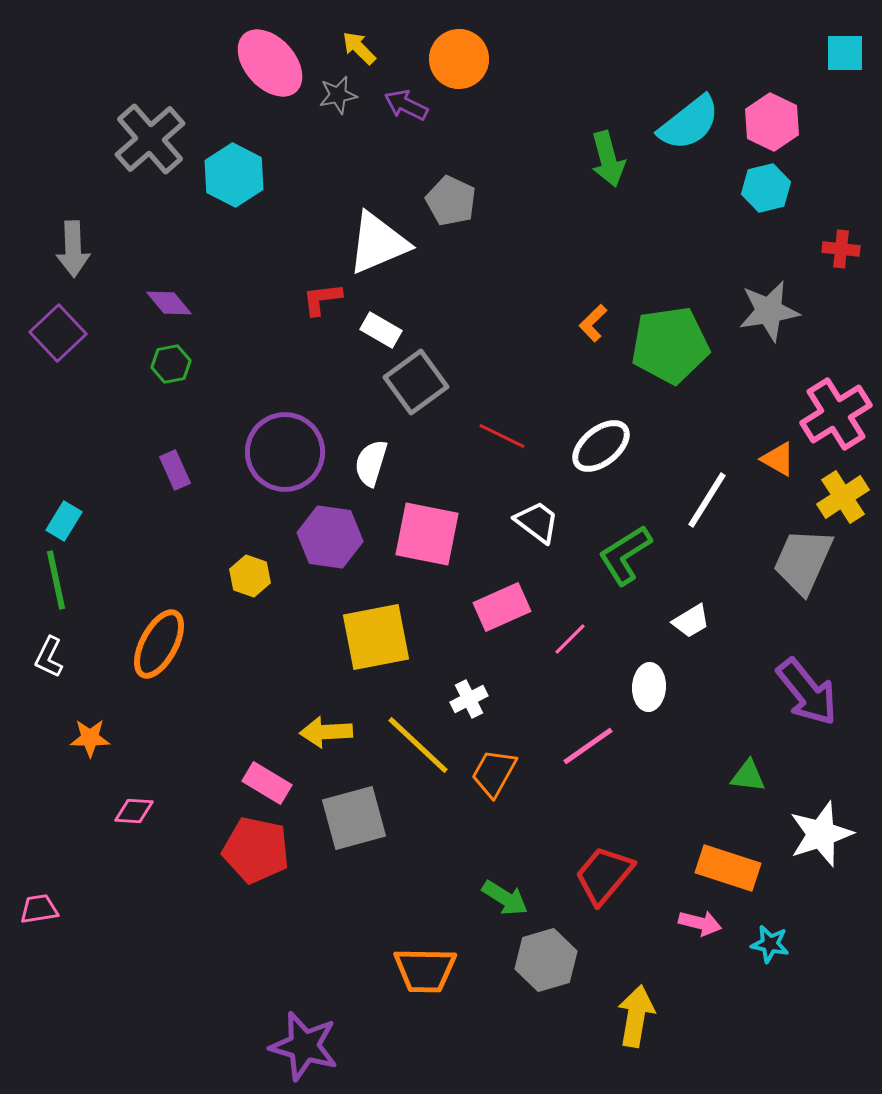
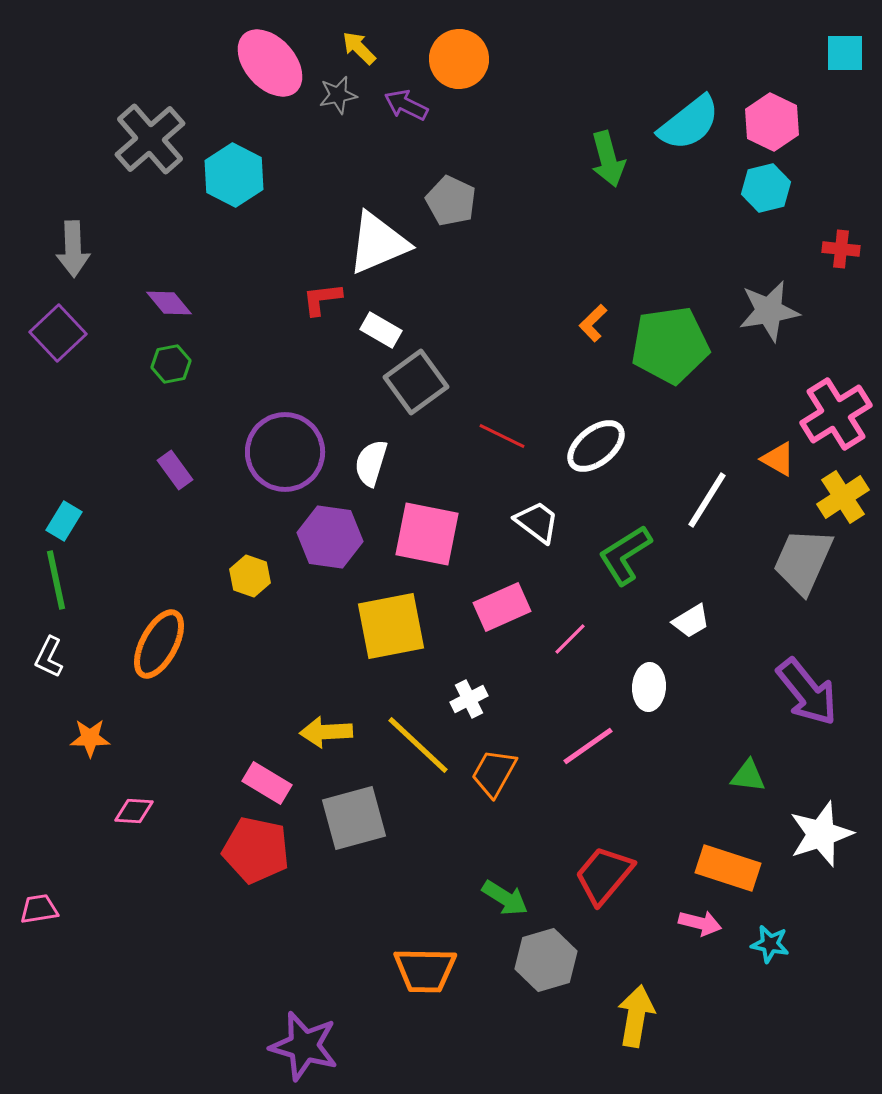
white ellipse at (601, 446): moved 5 px left
purple rectangle at (175, 470): rotated 12 degrees counterclockwise
yellow square at (376, 637): moved 15 px right, 11 px up
